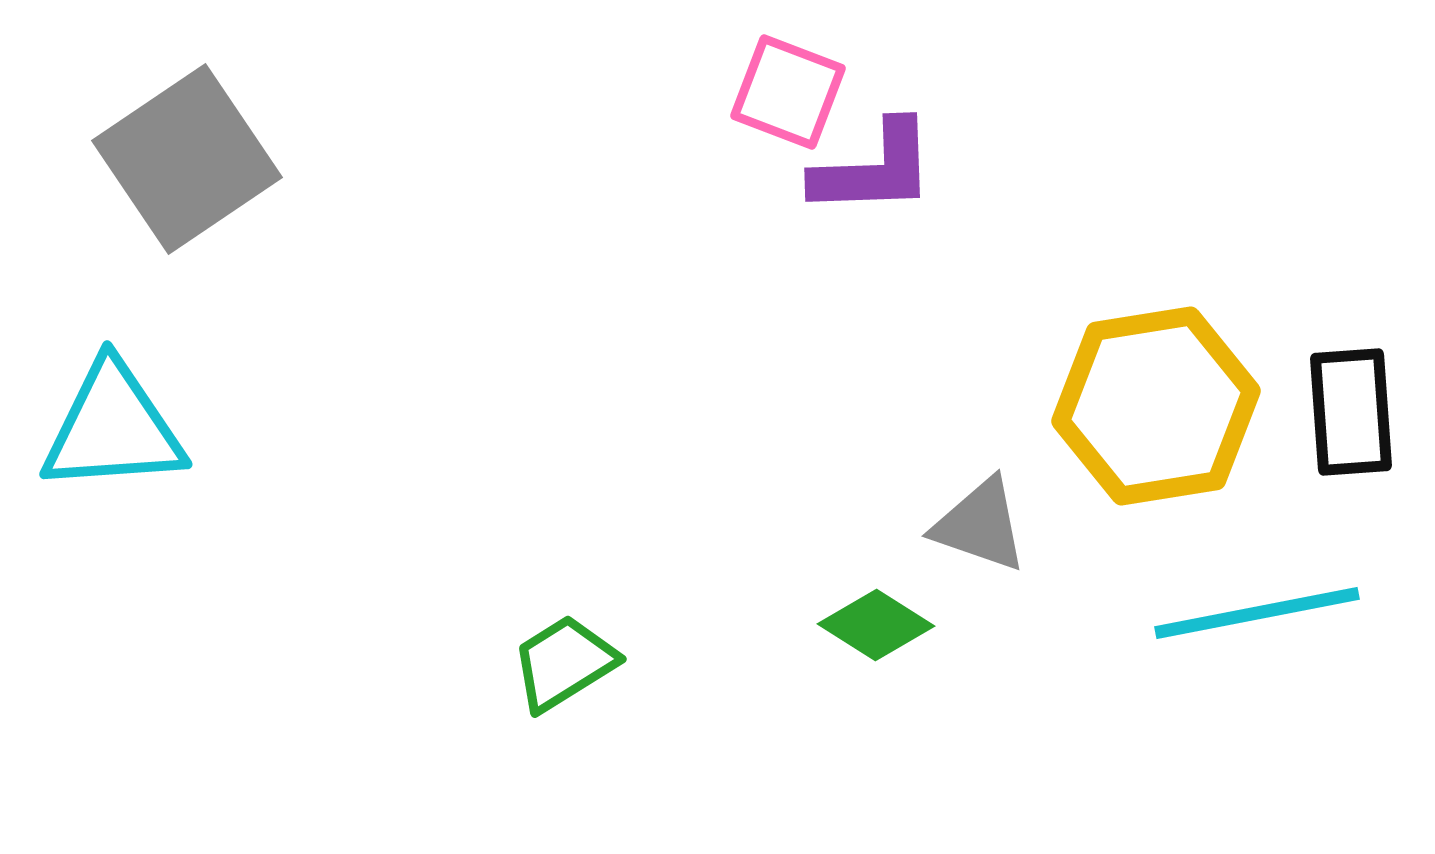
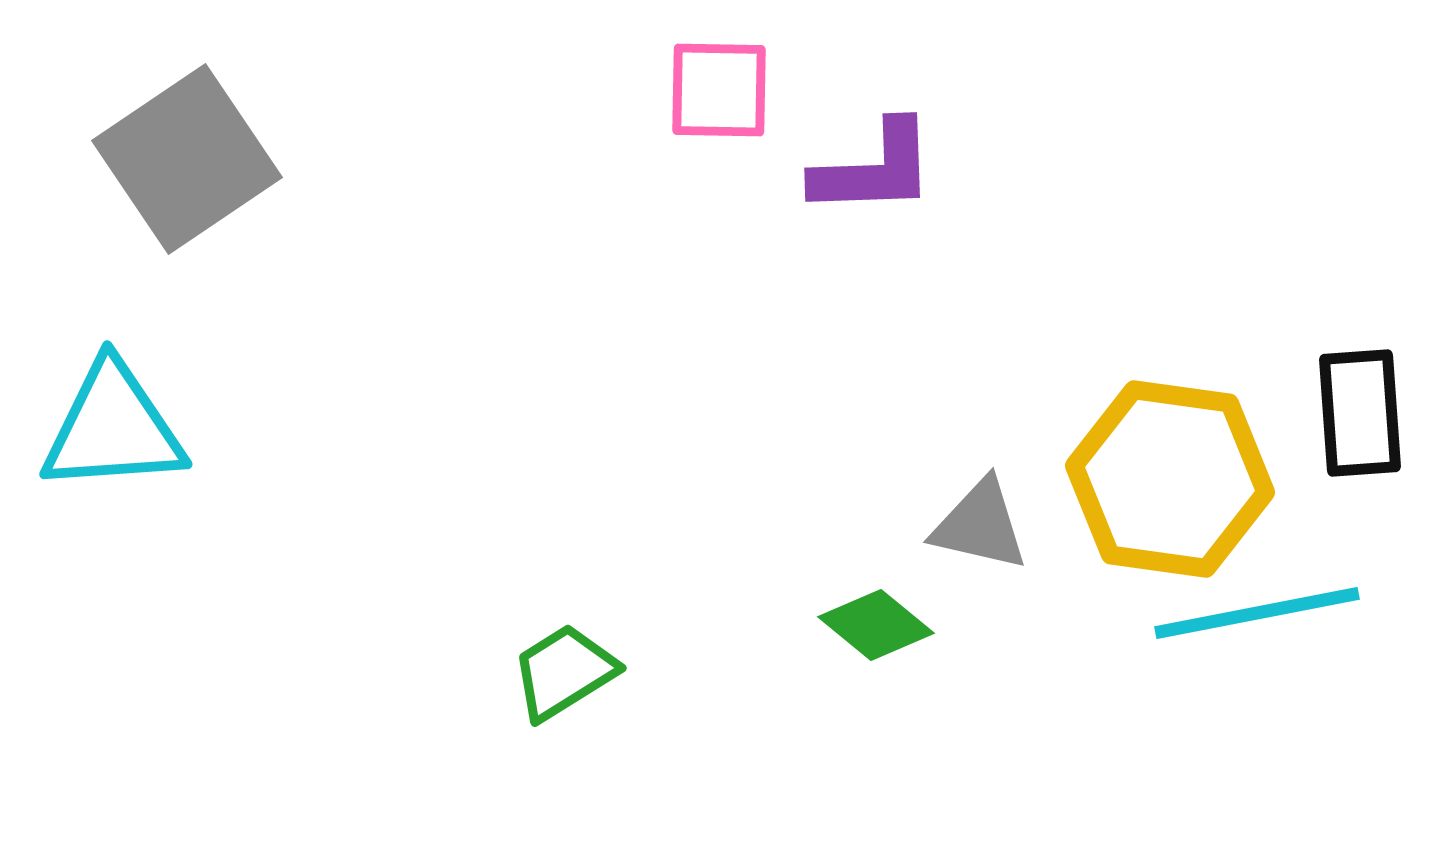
pink square: moved 69 px left, 2 px up; rotated 20 degrees counterclockwise
yellow hexagon: moved 14 px right, 73 px down; rotated 17 degrees clockwise
black rectangle: moved 9 px right, 1 px down
gray triangle: rotated 6 degrees counterclockwise
green diamond: rotated 7 degrees clockwise
green trapezoid: moved 9 px down
